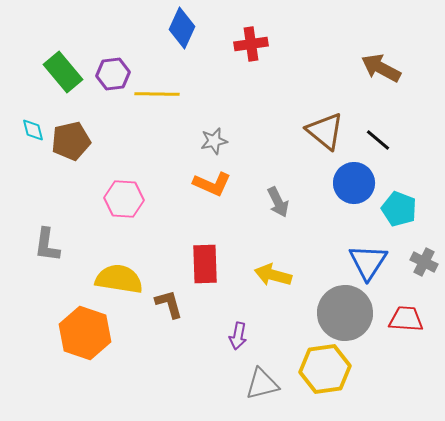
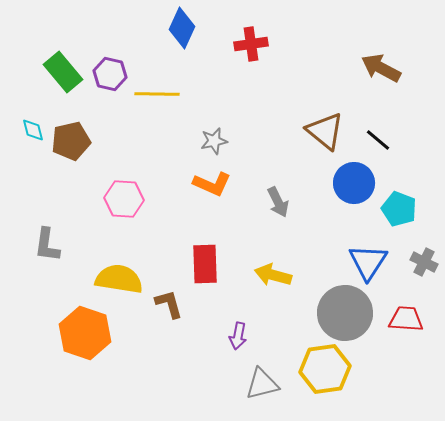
purple hexagon: moved 3 px left; rotated 20 degrees clockwise
